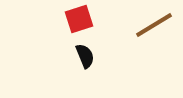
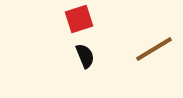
brown line: moved 24 px down
